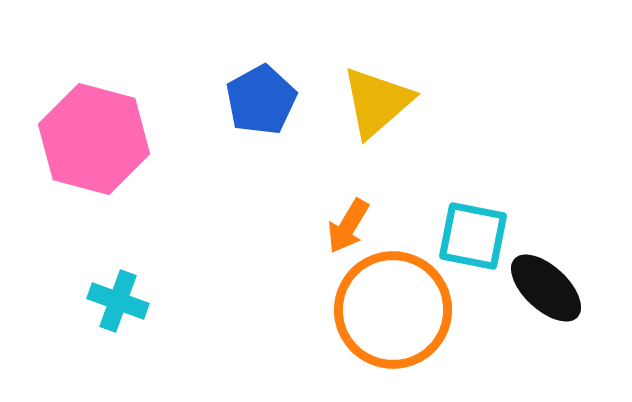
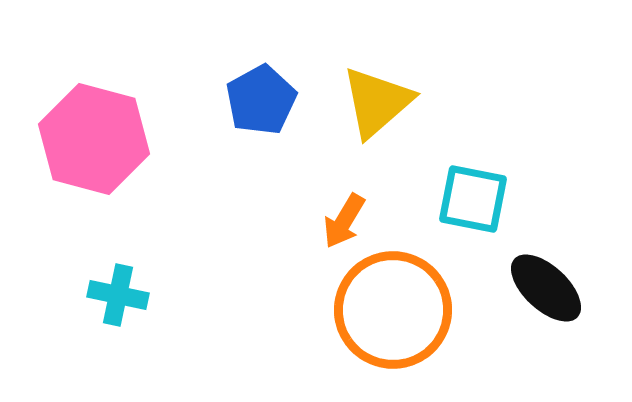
orange arrow: moved 4 px left, 5 px up
cyan square: moved 37 px up
cyan cross: moved 6 px up; rotated 8 degrees counterclockwise
